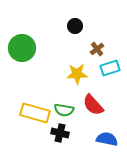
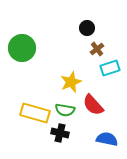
black circle: moved 12 px right, 2 px down
yellow star: moved 6 px left, 8 px down; rotated 20 degrees counterclockwise
green semicircle: moved 1 px right
